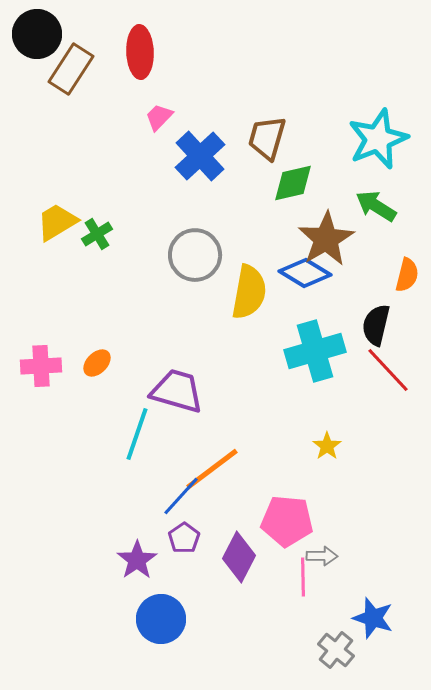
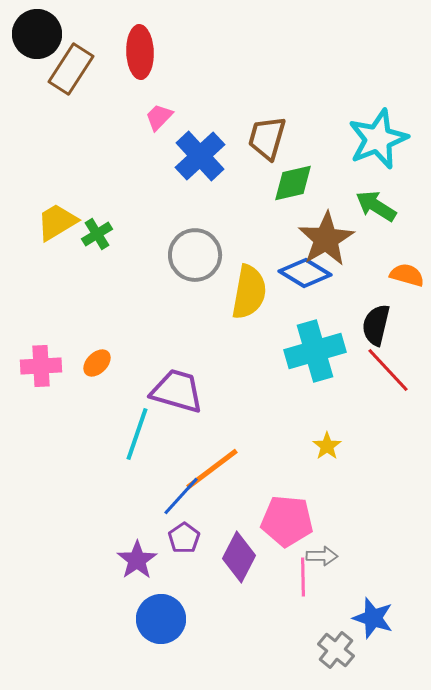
orange semicircle: rotated 88 degrees counterclockwise
